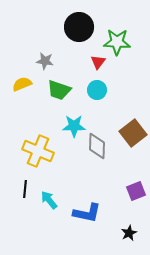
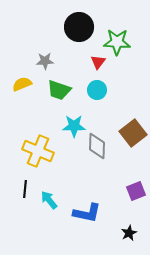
gray star: rotated 12 degrees counterclockwise
